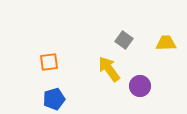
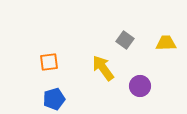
gray square: moved 1 px right
yellow arrow: moved 6 px left, 1 px up
